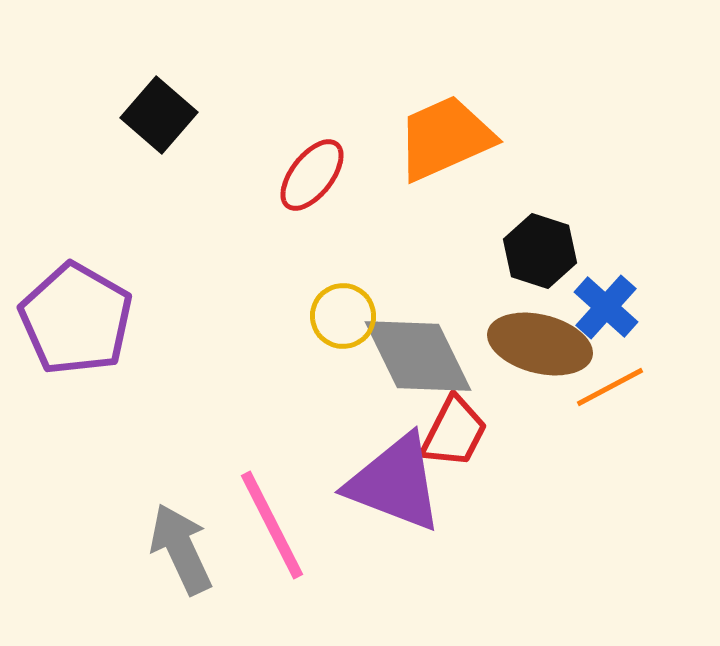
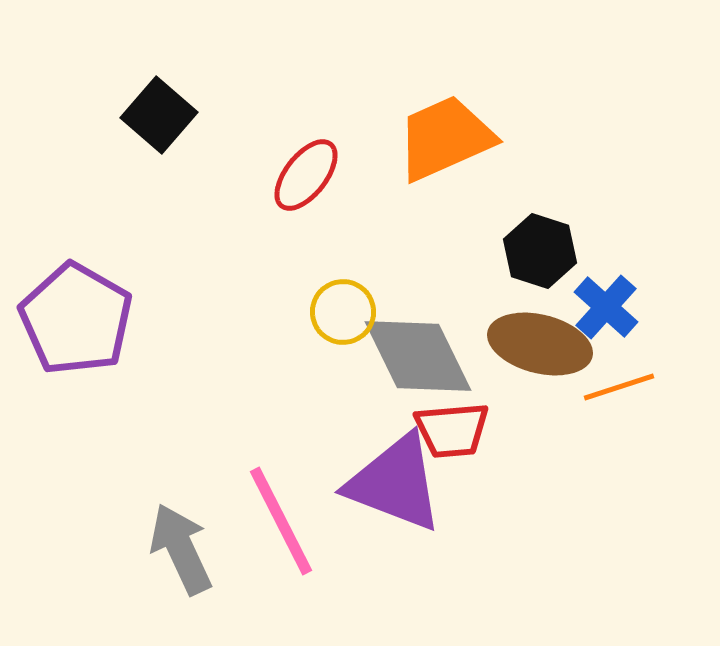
red ellipse: moved 6 px left
yellow circle: moved 4 px up
orange line: moved 9 px right; rotated 10 degrees clockwise
red trapezoid: moved 2 px left, 2 px up; rotated 58 degrees clockwise
pink line: moved 9 px right, 4 px up
